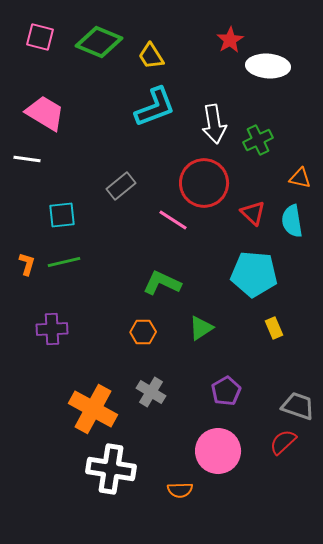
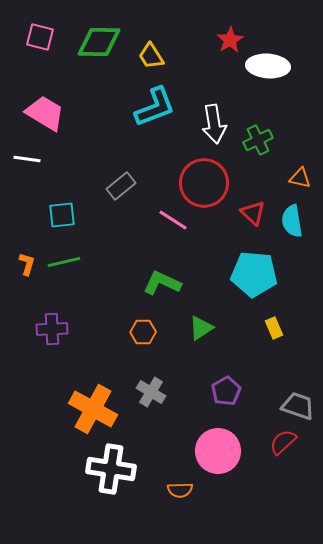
green diamond: rotated 21 degrees counterclockwise
